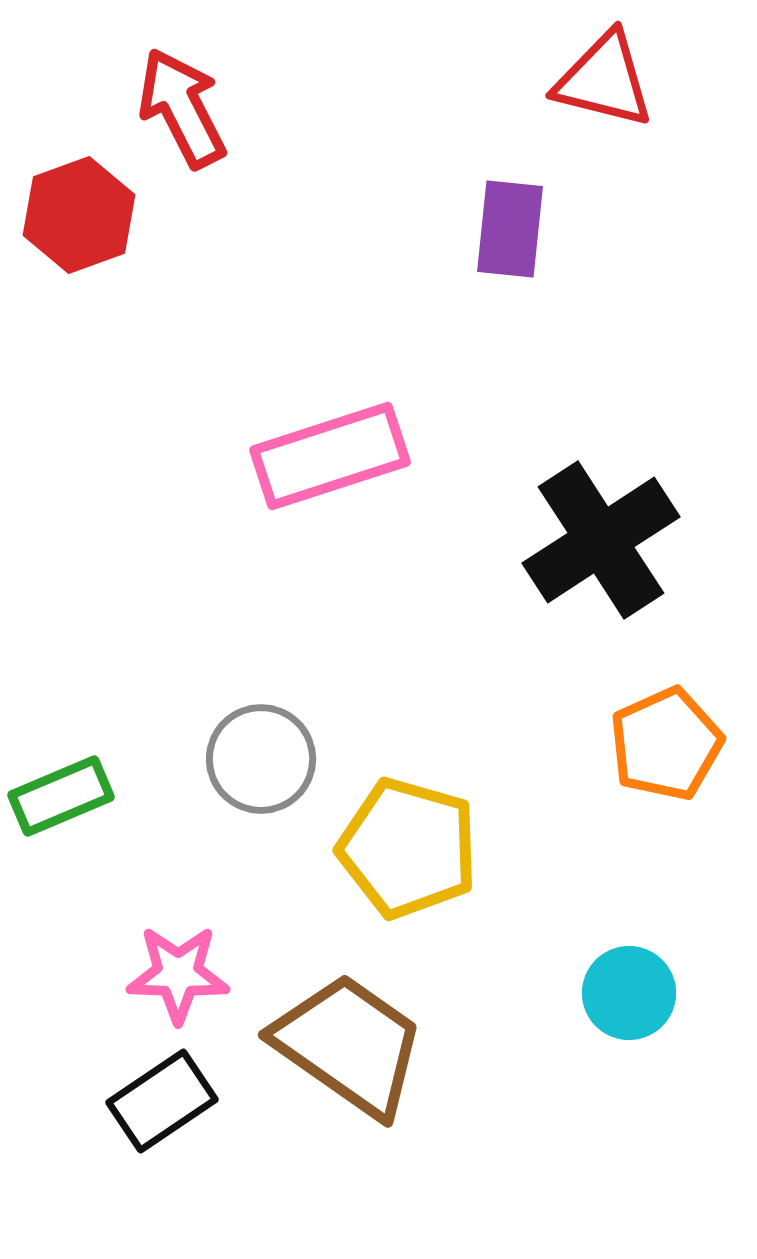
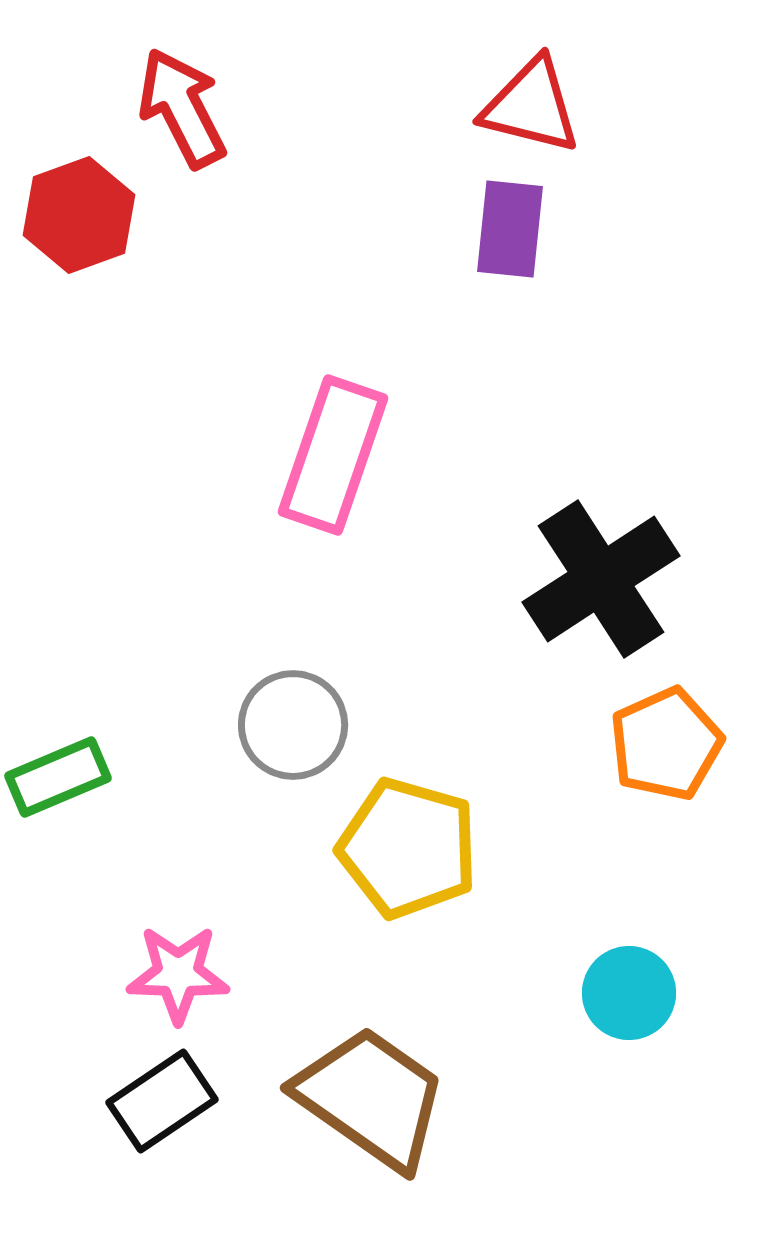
red triangle: moved 73 px left, 26 px down
pink rectangle: moved 3 px right, 1 px up; rotated 53 degrees counterclockwise
black cross: moved 39 px down
gray circle: moved 32 px right, 34 px up
green rectangle: moved 3 px left, 19 px up
brown trapezoid: moved 22 px right, 53 px down
